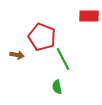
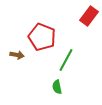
red rectangle: rotated 54 degrees counterclockwise
green line: moved 3 px right, 1 px down; rotated 55 degrees clockwise
